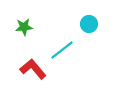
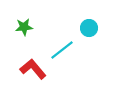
cyan circle: moved 4 px down
